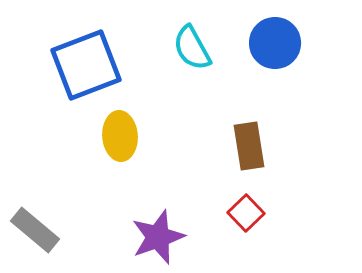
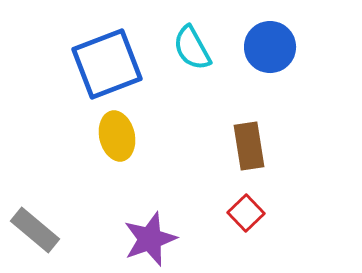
blue circle: moved 5 px left, 4 px down
blue square: moved 21 px right, 1 px up
yellow ellipse: moved 3 px left; rotated 9 degrees counterclockwise
purple star: moved 8 px left, 2 px down
